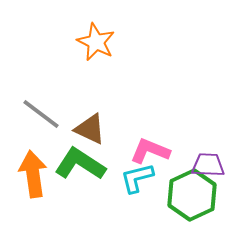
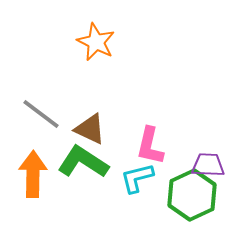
pink L-shape: moved 5 px up; rotated 99 degrees counterclockwise
green L-shape: moved 3 px right, 2 px up
orange arrow: rotated 9 degrees clockwise
